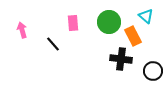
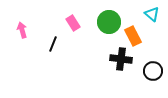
cyan triangle: moved 6 px right, 2 px up
pink rectangle: rotated 28 degrees counterclockwise
black line: rotated 63 degrees clockwise
